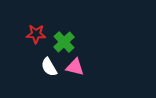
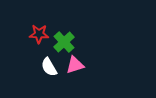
red star: moved 3 px right
pink triangle: moved 2 px up; rotated 30 degrees counterclockwise
